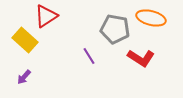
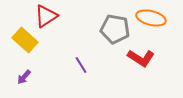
purple line: moved 8 px left, 9 px down
